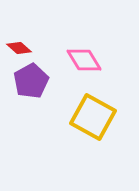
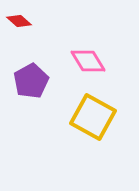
red diamond: moved 27 px up
pink diamond: moved 4 px right, 1 px down
